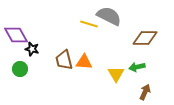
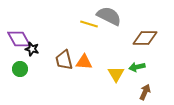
purple diamond: moved 3 px right, 4 px down
